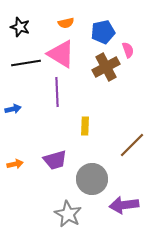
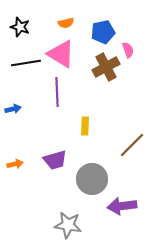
purple arrow: moved 2 px left, 1 px down
gray star: moved 11 px down; rotated 20 degrees counterclockwise
